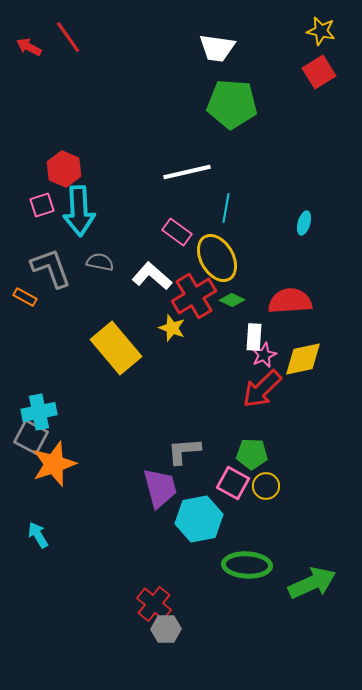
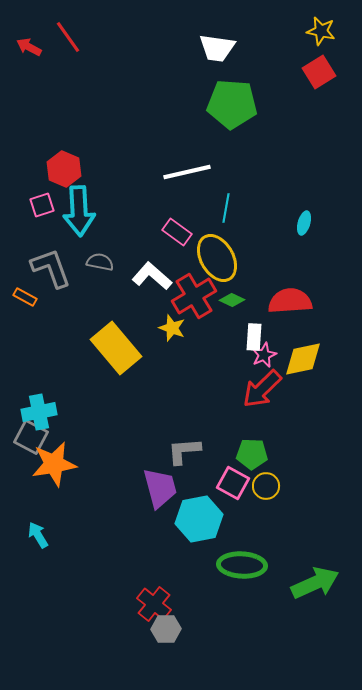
orange star at (54, 464): rotated 9 degrees clockwise
green ellipse at (247, 565): moved 5 px left
green arrow at (312, 583): moved 3 px right
